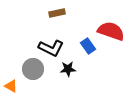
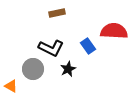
red semicircle: moved 3 px right; rotated 16 degrees counterclockwise
black star: rotated 21 degrees counterclockwise
